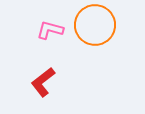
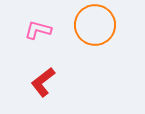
pink L-shape: moved 12 px left
